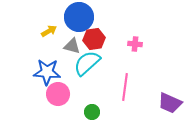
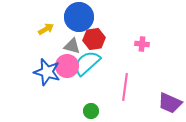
yellow arrow: moved 3 px left, 2 px up
pink cross: moved 7 px right
blue star: rotated 12 degrees clockwise
pink circle: moved 9 px right, 28 px up
green circle: moved 1 px left, 1 px up
